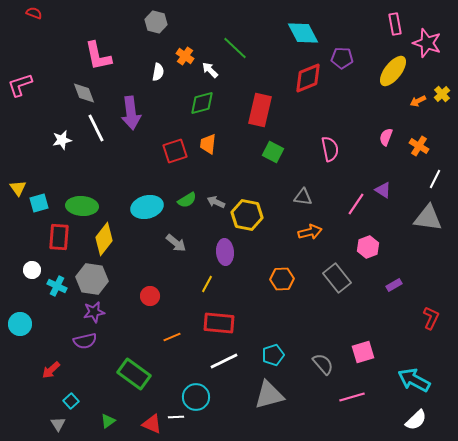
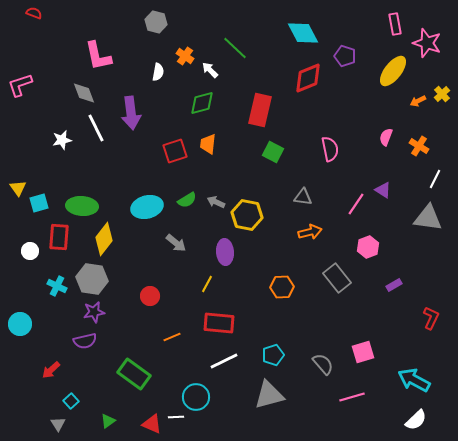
purple pentagon at (342, 58): moved 3 px right, 2 px up; rotated 15 degrees clockwise
white circle at (32, 270): moved 2 px left, 19 px up
orange hexagon at (282, 279): moved 8 px down
